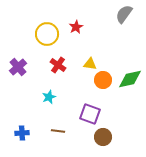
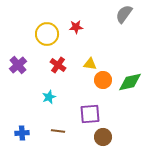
red star: rotated 24 degrees clockwise
purple cross: moved 2 px up
green diamond: moved 3 px down
purple square: rotated 25 degrees counterclockwise
